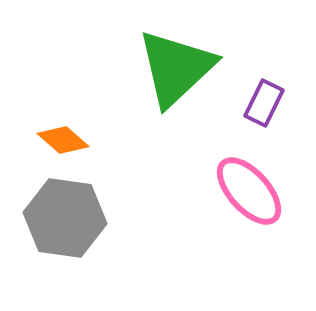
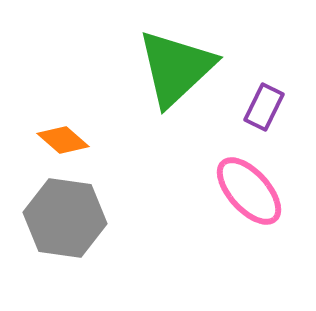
purple rectangle: moved 4 px down
